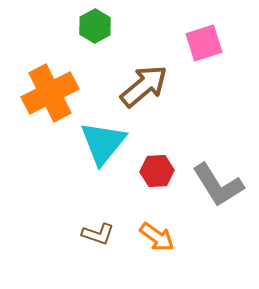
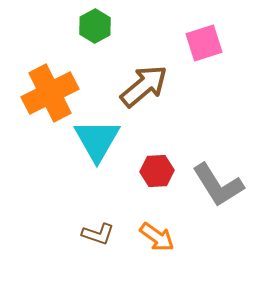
cyan triangle: moved 6 px left, 3 px up; rotated 9 degrees counterclockwise
